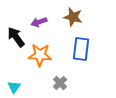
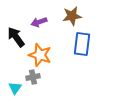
brown star: moved 1 px left, 1 px up; rotated 24 degrees counterclockwise
blue rectangle: moved 1 px right, 5 px up
orange star: rotated 15 degrees clockwise
gray cross: moved 27 px left, 6 px up; rotated 32 degrees clockwise
cyan triangle: moved 1 px right, 1 px down
